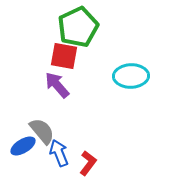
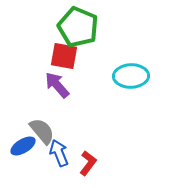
green pentagon: rotated 24 degrees counterclockwise
